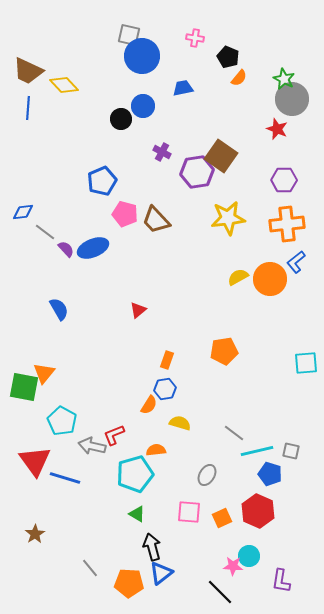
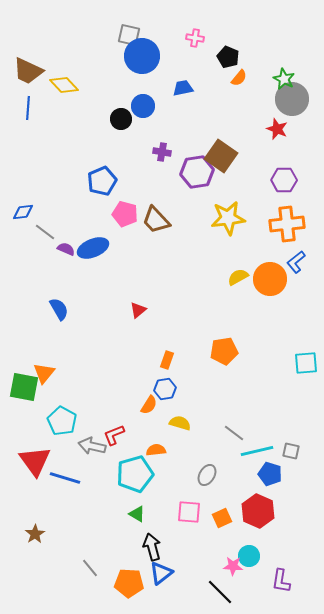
purple cross at (162, 152): rotated 18 degrees counterclockwise
purple semicircle at (66, 249): rotated 24 degrees counterclockwise
